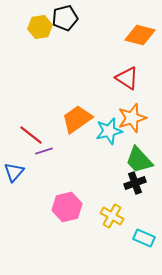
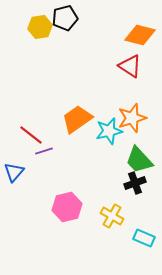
red triangle: moved 3 px right, 12 px up
